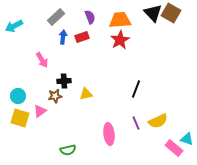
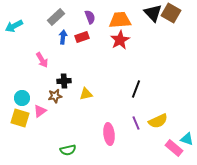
cyan circle: moved 4 px right, 2 px down
